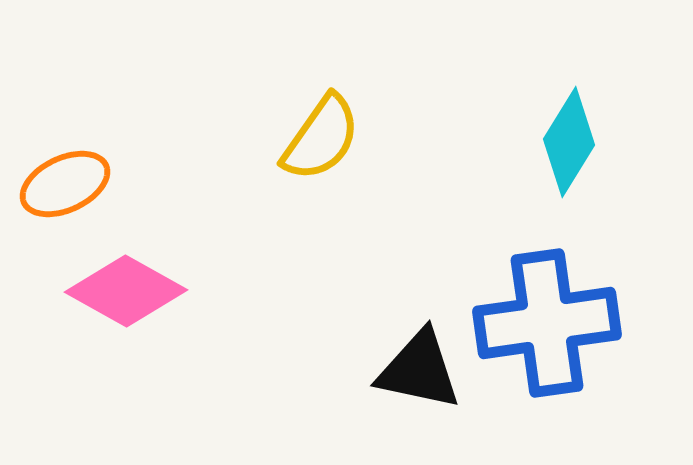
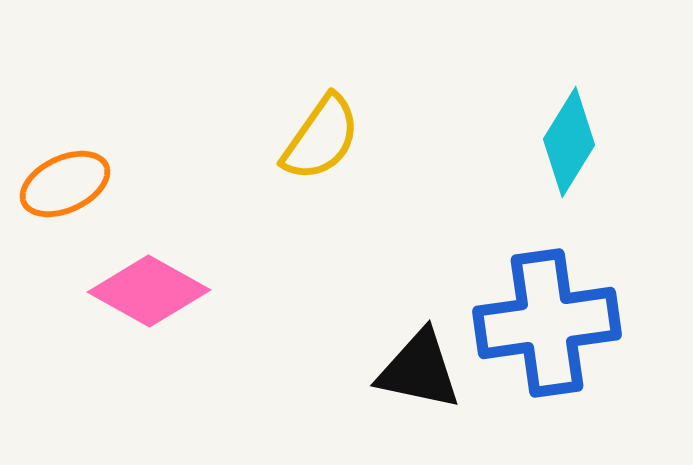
pink diamond: moved 23 px right
